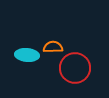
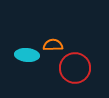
orange semicircle: moved 2 px up
